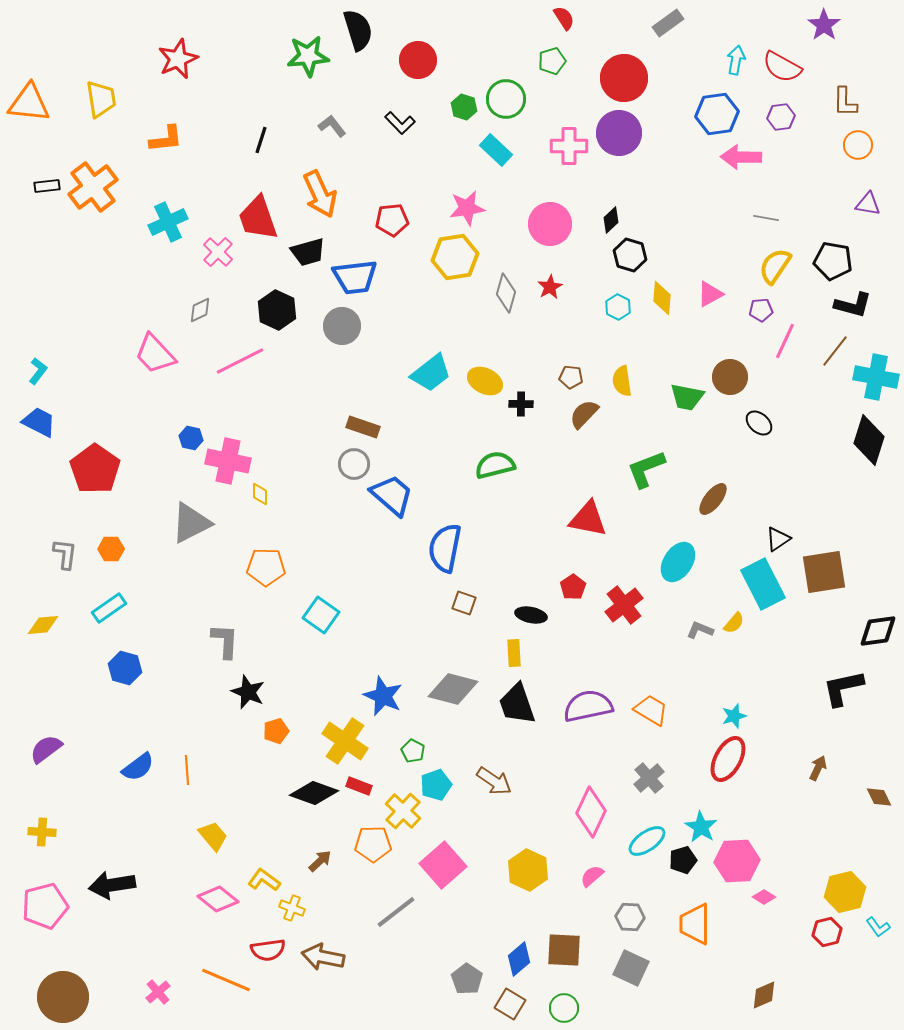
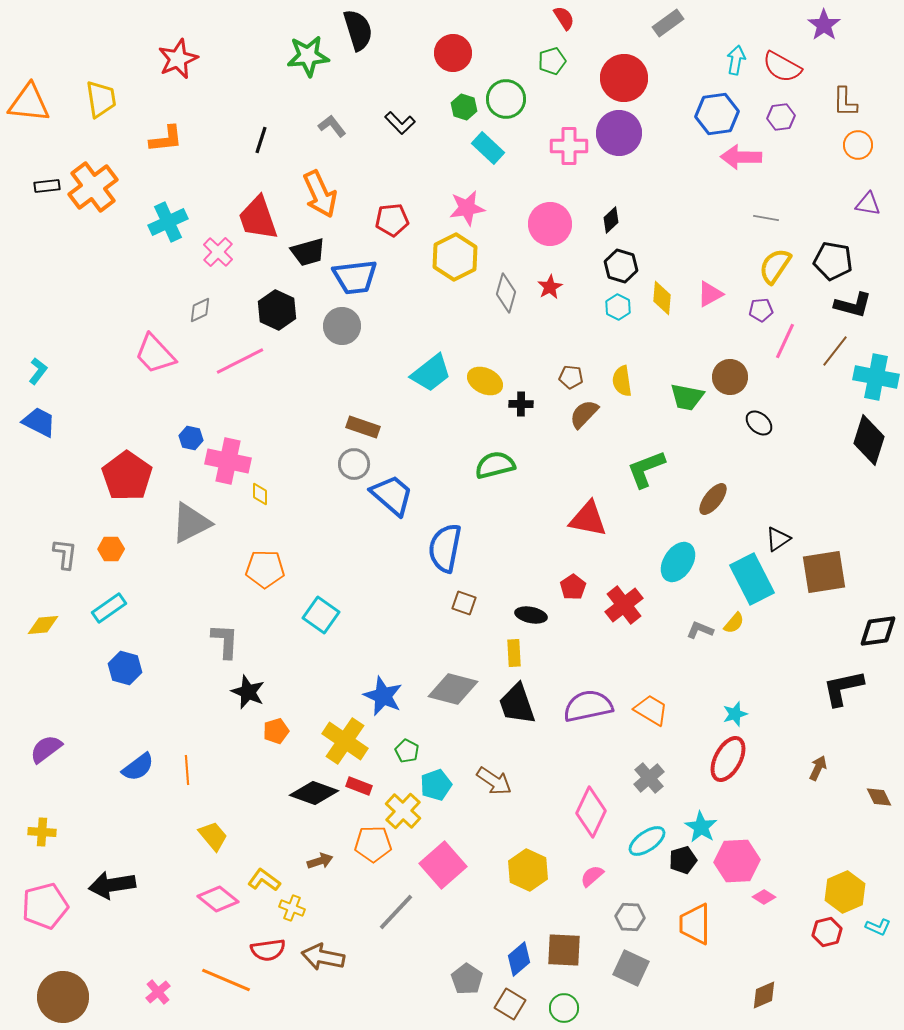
red circle at (418, 60): moved 35 px right, 7 px up
cyan rectangle at (496, 150): moved 8 px left, 2 px up
black hexagon at (630, 255): moved 9 px left, 11 px down
yellow hexagon at (455, 257): rotated 18 degrees counterclockwise
red pentagon at (95, 469): moved 32 px right, 7 px down
orange pentagon at (266, 567): moved 1 px left, 2 px down
cyan rectangle at (763, 584): moved 11 px left, 5 px up
cyan star at (734, 716): moved 1 px right, 2 px up
green pentagon at (413, 751): moved 6 px left
brown arrow at (320, 861): rotated 25 degrees clockwise
yellow hexagon at (845, 892): rotated 9 degrees counterclockwise
gray line at (396, 912): rotated 9 degrees counterclockwise
cyan L-shape at (878, 927): rotated 30 degrees counterclockwise
